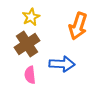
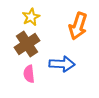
pink semicircle: moved 1 px left, 1 px up
